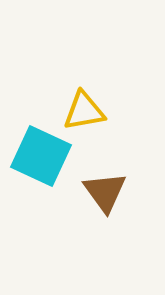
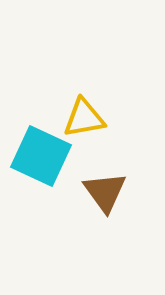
yellow triangle: moved 7 px down
